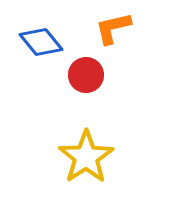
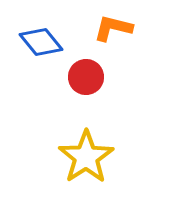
orange L-shape: rotated 27 degrees clockwise
red circle: moved 2 px down
